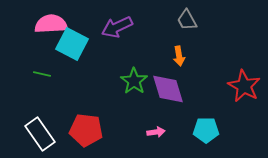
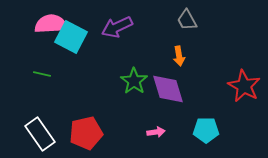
cyan square: moved 1 px left, 7 px up
red pentagon: moved 3 px down; rotated 20 degrees counterclockwise
